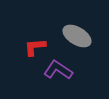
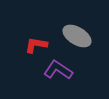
red L-shape: moved 1 px right, 2 px up; rotated 15 degrees clockwise
